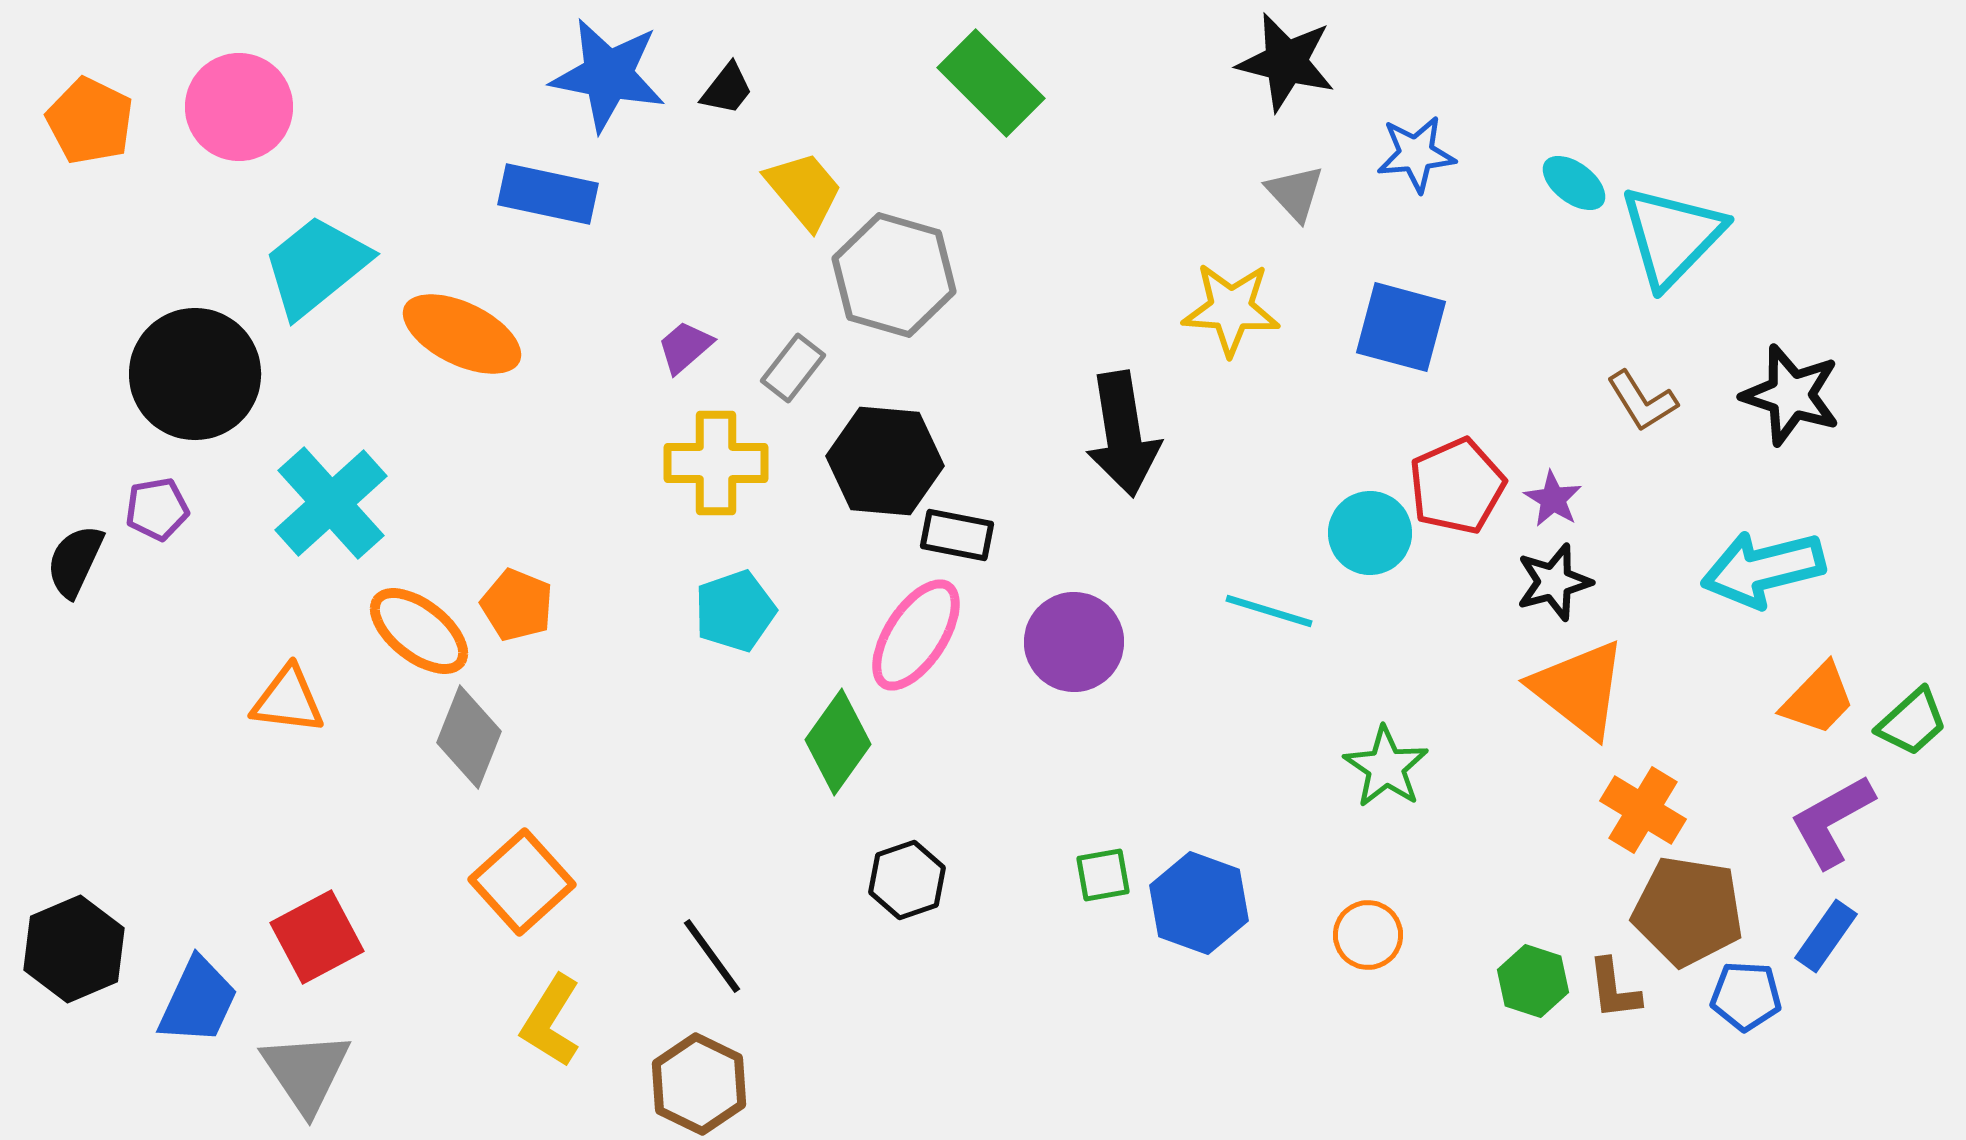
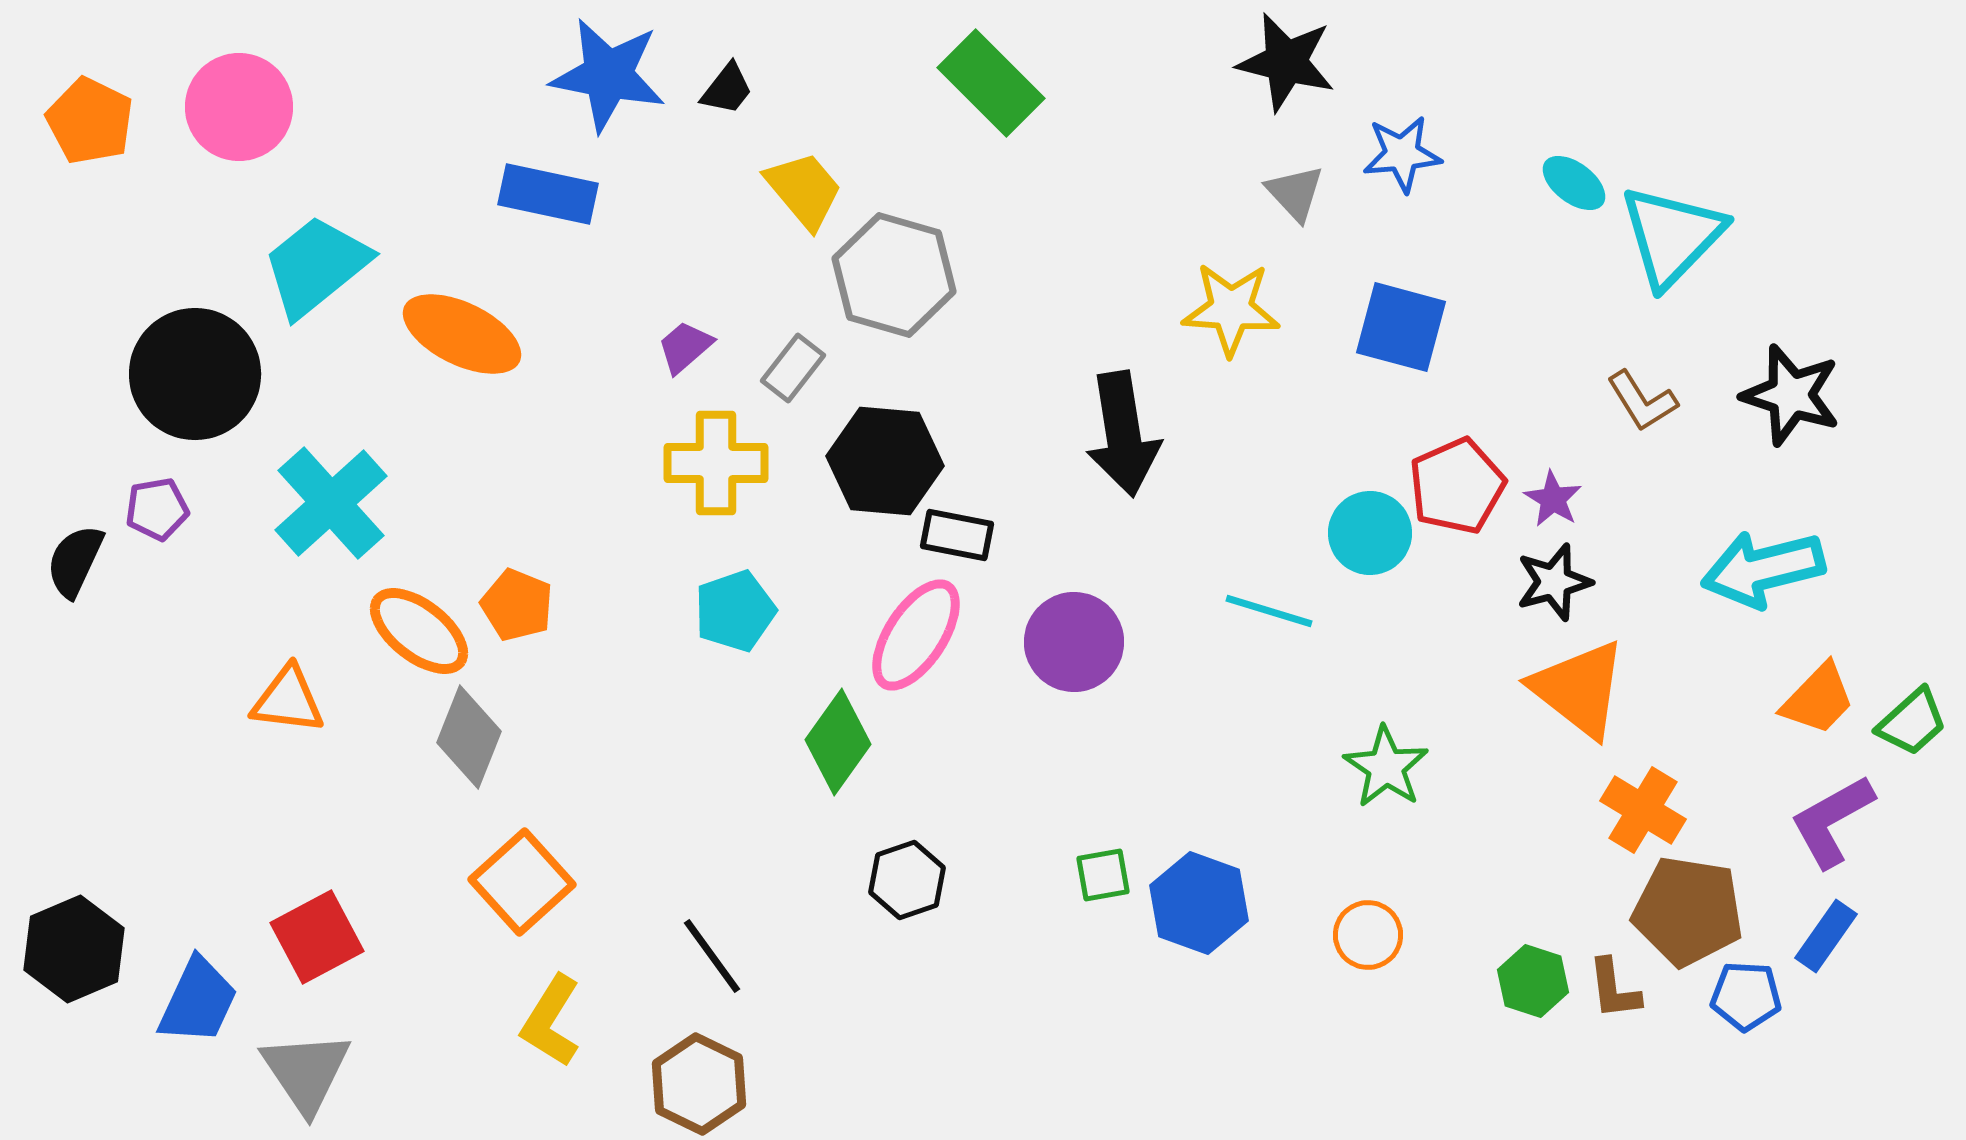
blue star at (1416, 154): moved 14 px left
